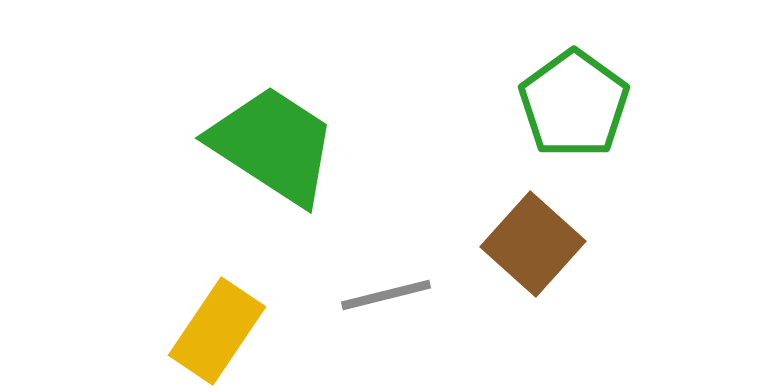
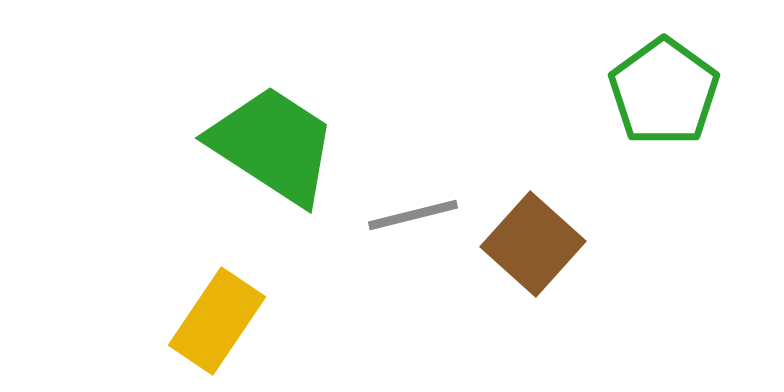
green pentagon: moved 90 px right, 12 px up
gray line: moved 27 px right, 80 px up
yellow rectangle: moved 10 px up
